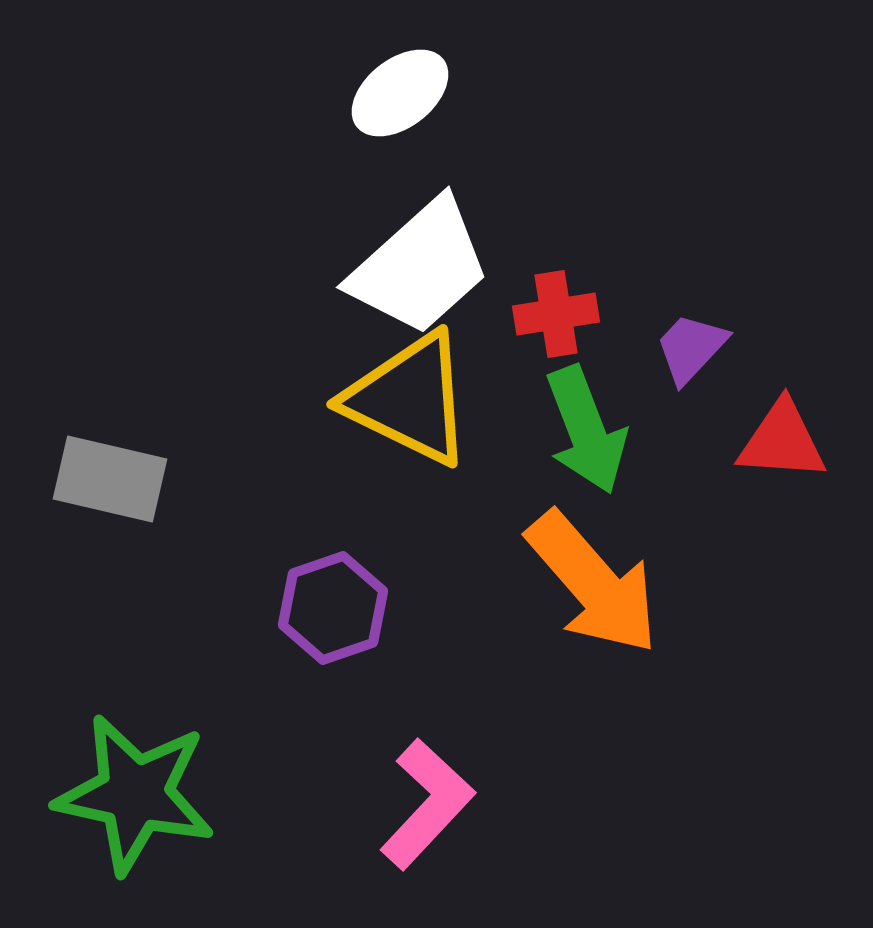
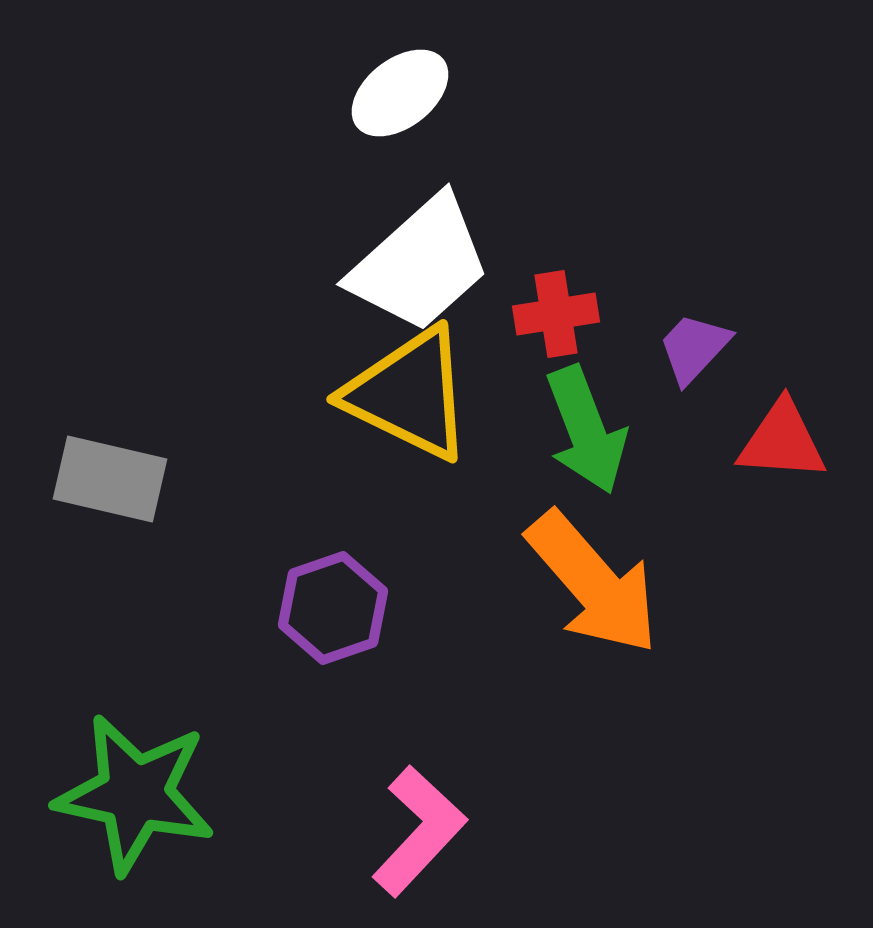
white trapezoid: moved 3 px up
purple trapezoid: moved 3 px right
yellow triangle: moved 5 px up
pink L-shape: moved 8 px left, 27 px down
